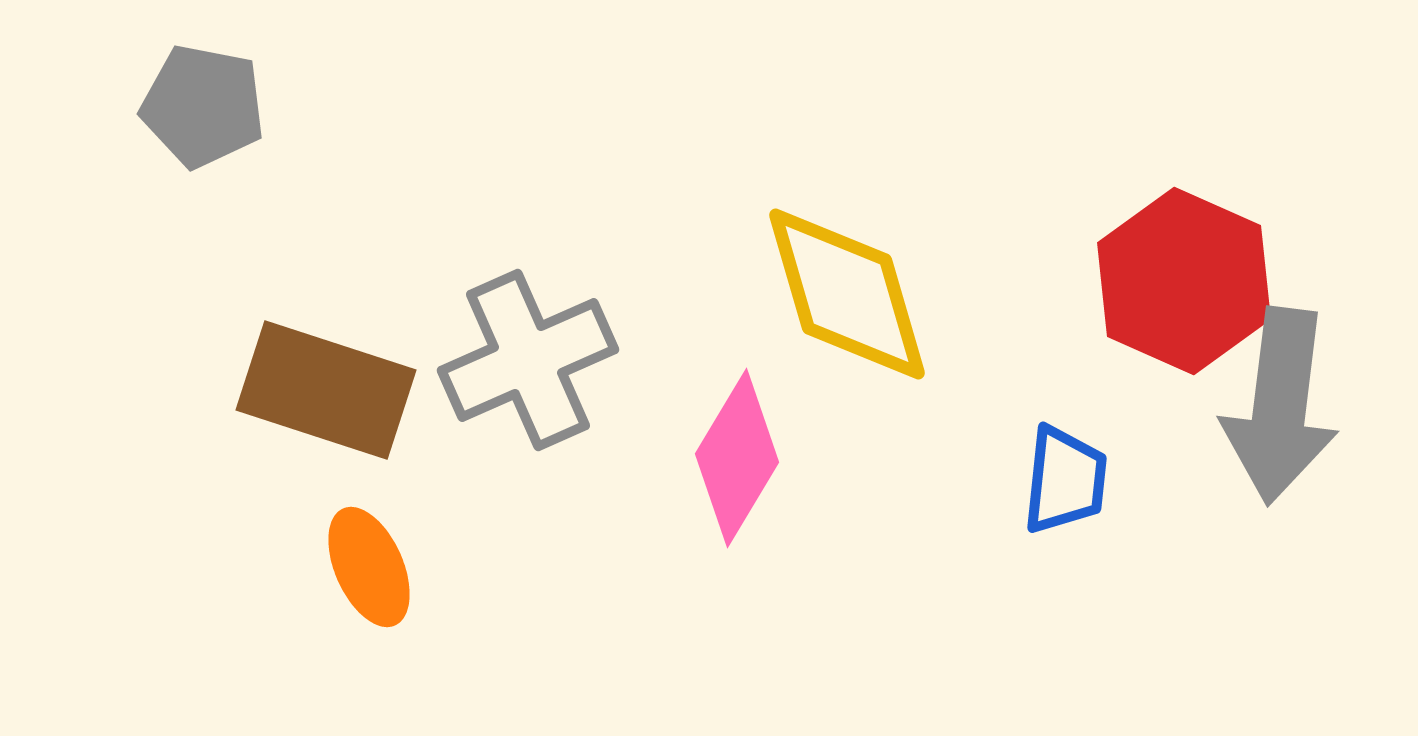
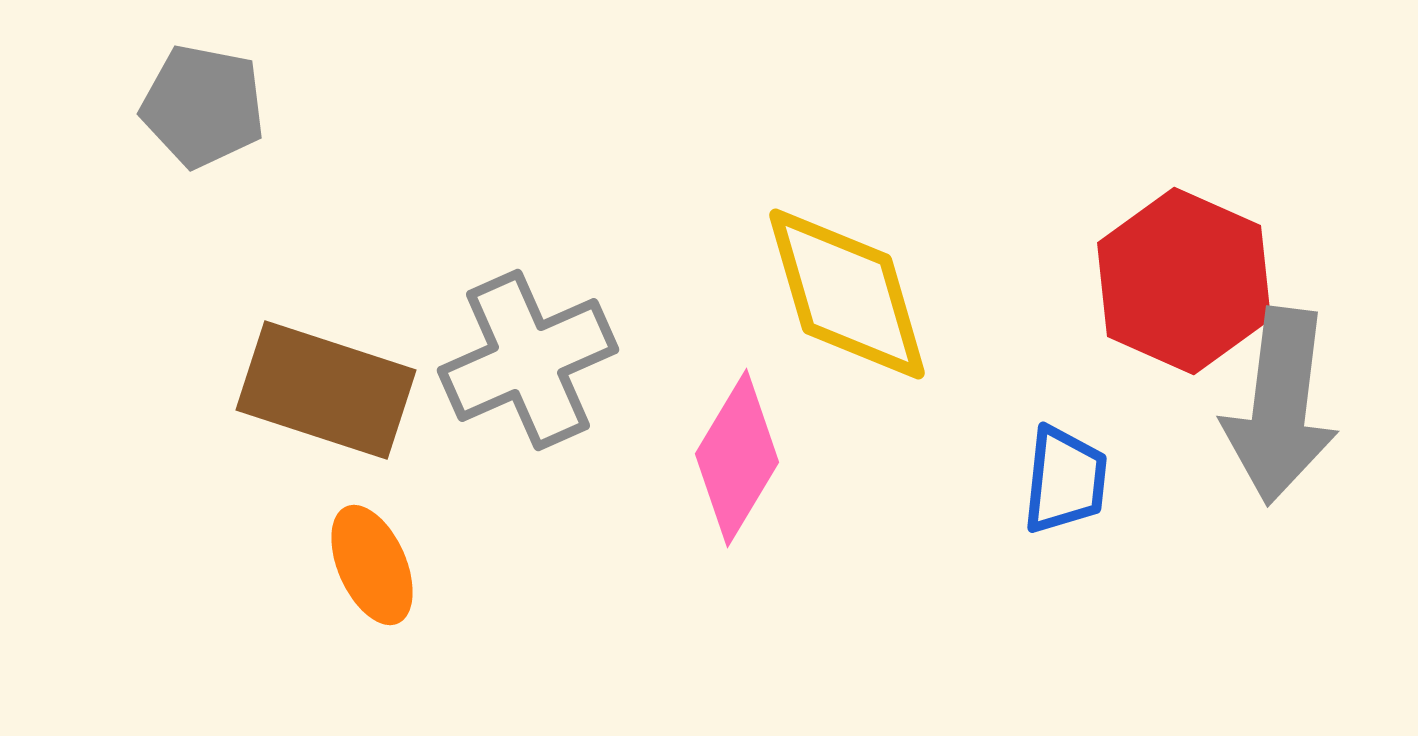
orange ellipse: moved 3 px right, 2 px up
